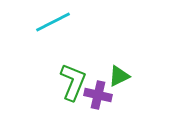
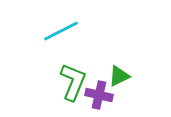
cyan line: moved 8 px right, 9 px down
purple cross: moved 1 px right
